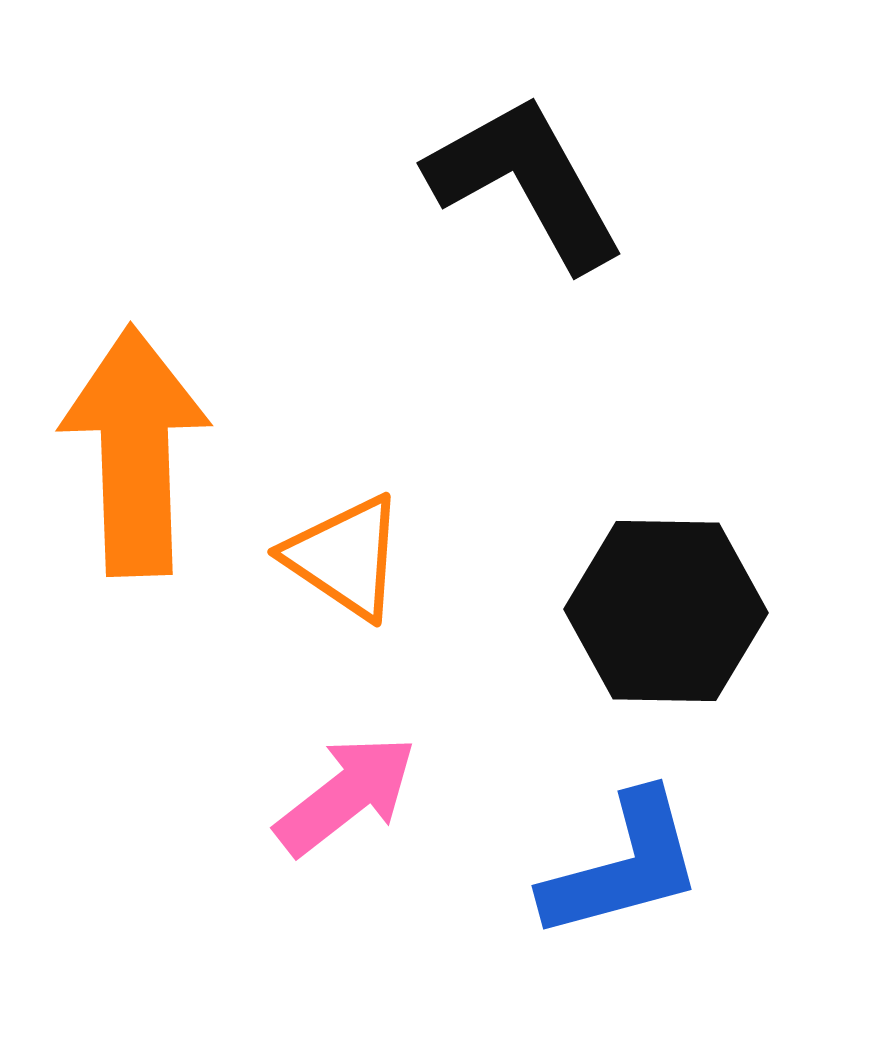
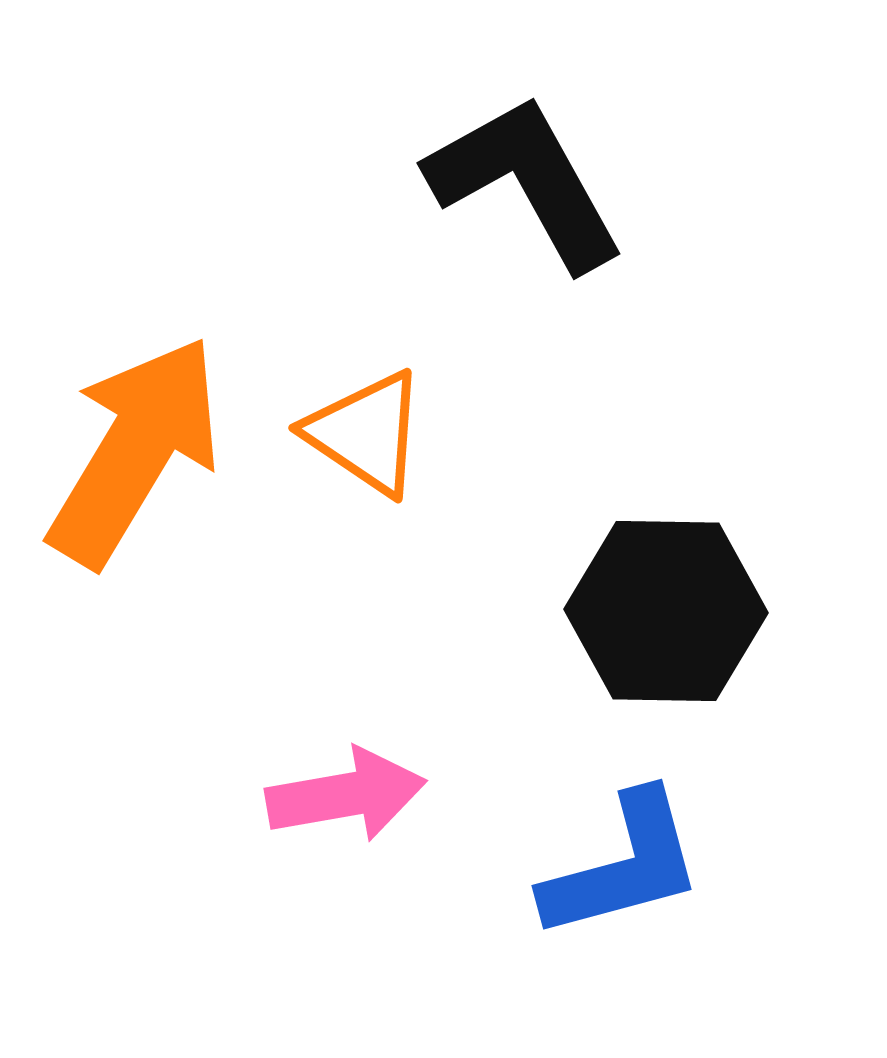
orange arrow: rotated 33 degrees clockwise
orange triangle: moved 21 px right, 124 px up
pink arrow: rotated 28 degrees clockwise
